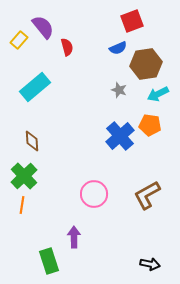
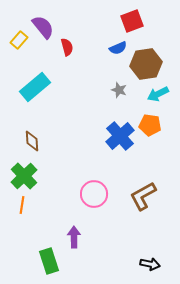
brown L-shape: moved 4 px left, 1 px down
